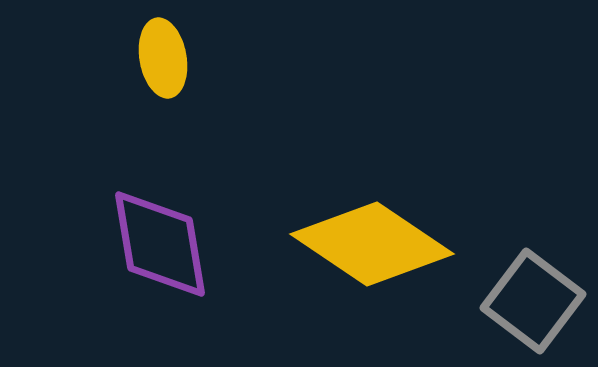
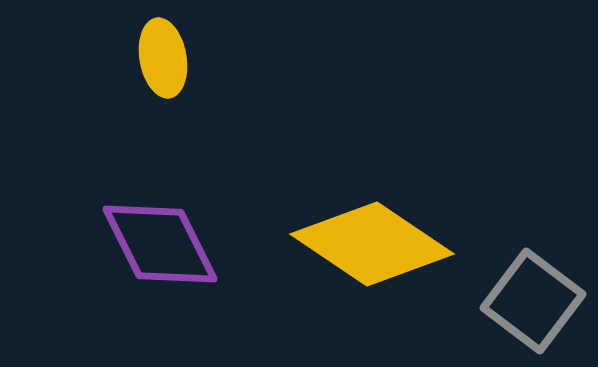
purple diamond: rotated 17 degrees counterclockwise
